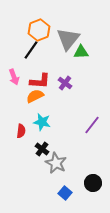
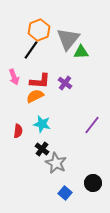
cyan star: moved 2 px down
red semicircle: moved 3 px left
